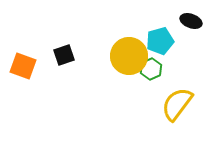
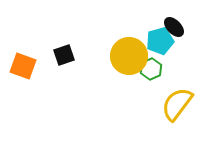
black ellipse: moved 17 px left, 6 px down; rotated 25 degrees clockwise
